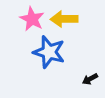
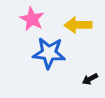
yellow arrow: moved 14 px right, 6 px down
blue star: moved 1 px down; rotated 12 degrees counterclockwise
